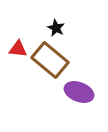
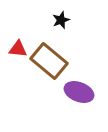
black star: moved 5 px right, 8 px up; rotated 24 degrees clockwise
brown rectangle: moved 1 px left, 1 px down
